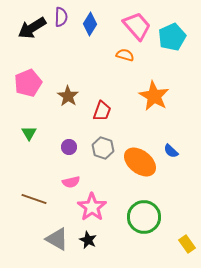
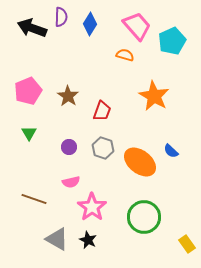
black arrow: rotated 52 degrees clockwise
cyan pentagon: moved 4 px down
pink pentagon: moved 8 px down
